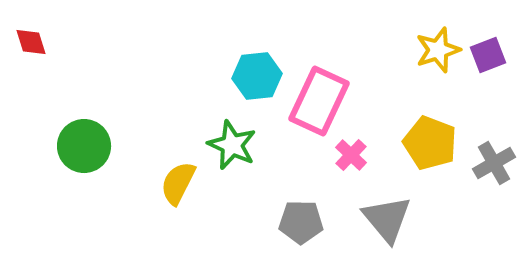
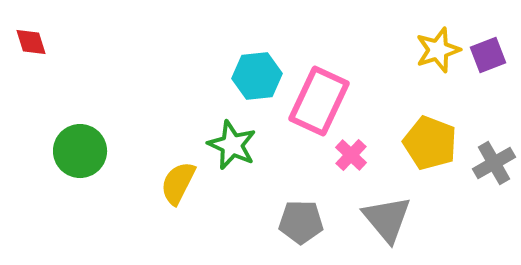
green circle: moved 4 px left, 5 px down
